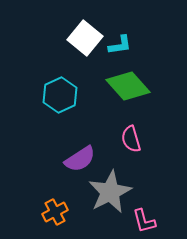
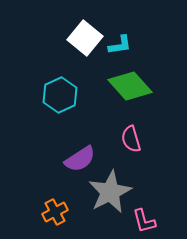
green diamond: moved 2 px right
